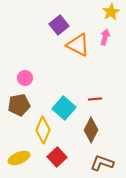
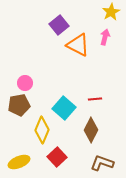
pink circle: moved 5 px down
yellow diamond: moved 1 px left
yellow ellipse: moved 4 px down
